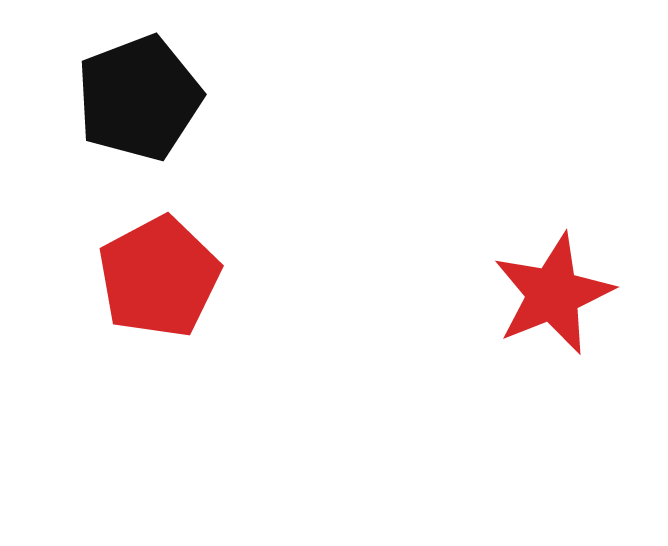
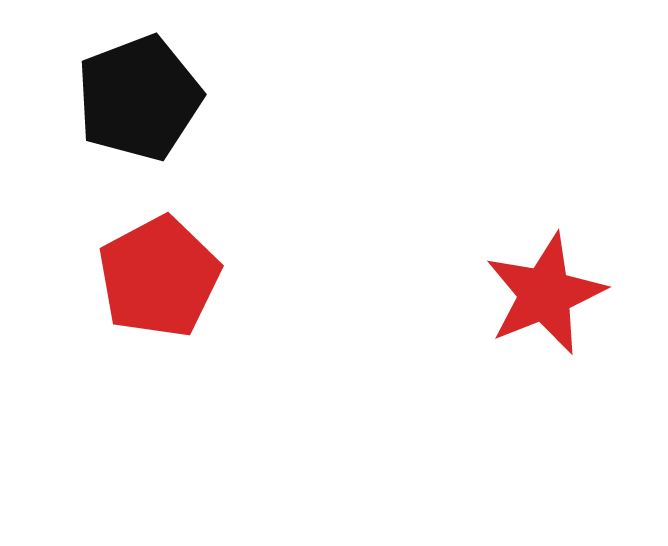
red star: moved 8 px left
